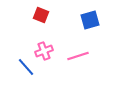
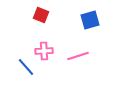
pink cross: rotated 18 degrees clockwise
